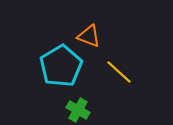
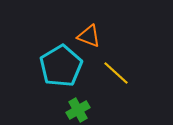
yellow line: moved 3 px left, 1 px down
green cross: rotated 30 degrees clockwise
